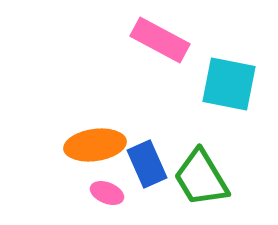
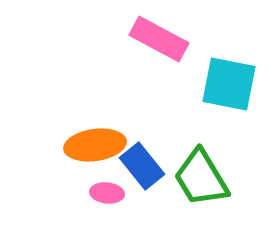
pink rectangle: moved 1 px left, 1 px up
blue rectangle: moved 5 px left, 2 px down; rotated 15 degrees counterclockwise
pink ellipse: rotated 16 degrees counterclockwise
